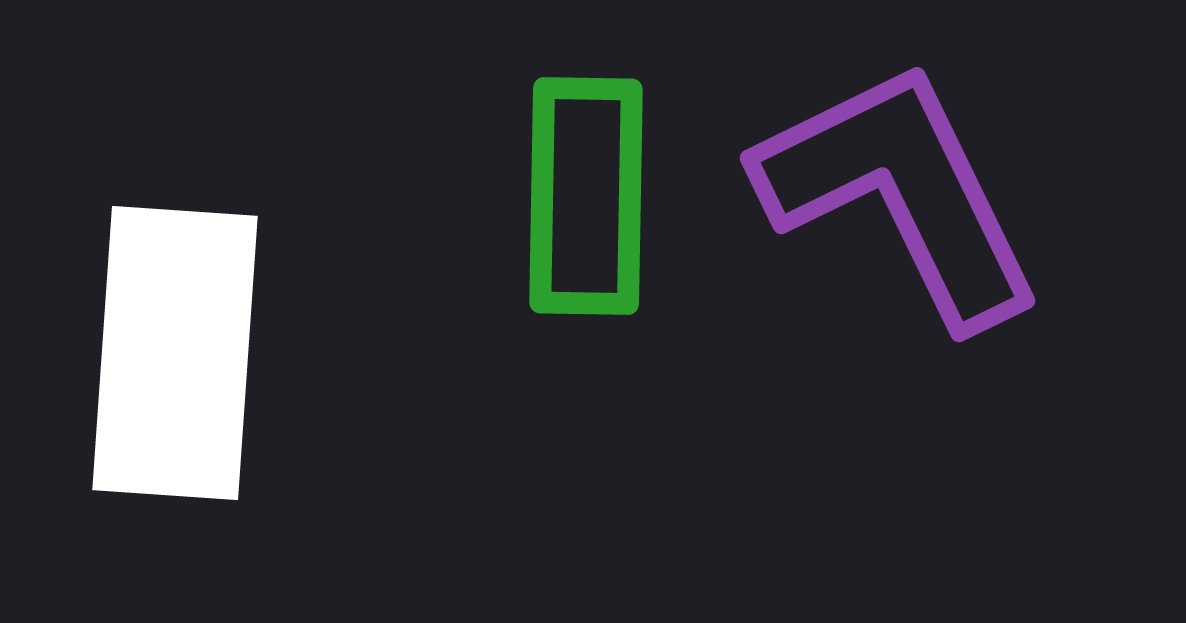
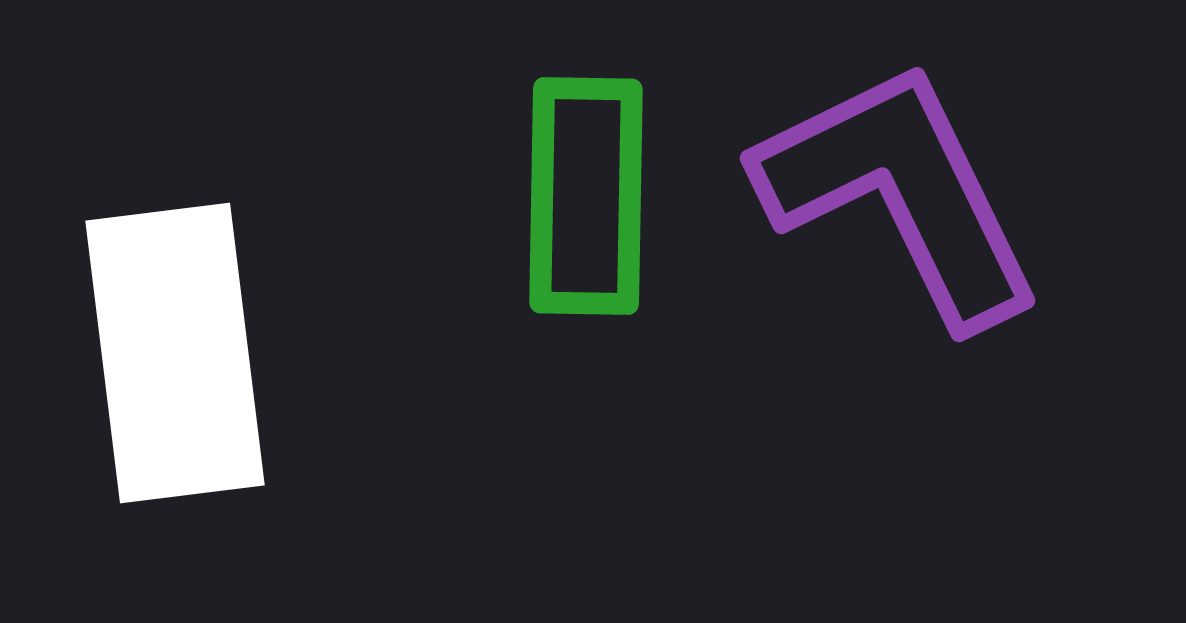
white rectangle: rotated 11 degrees counterclockwise
